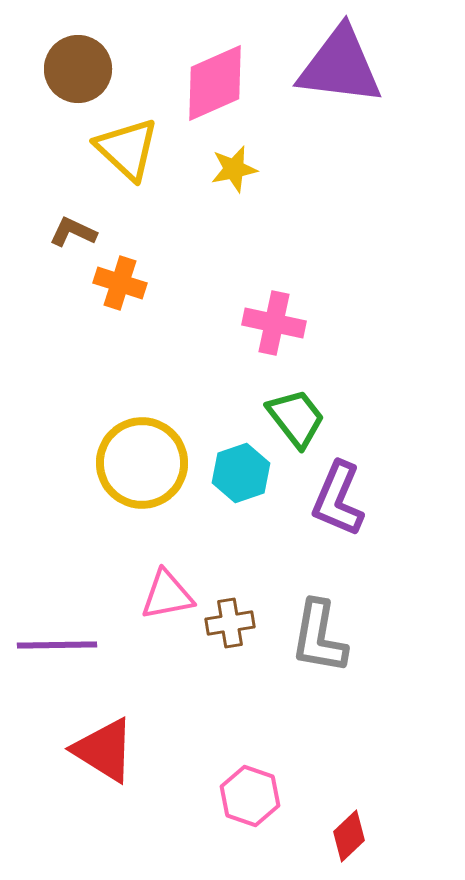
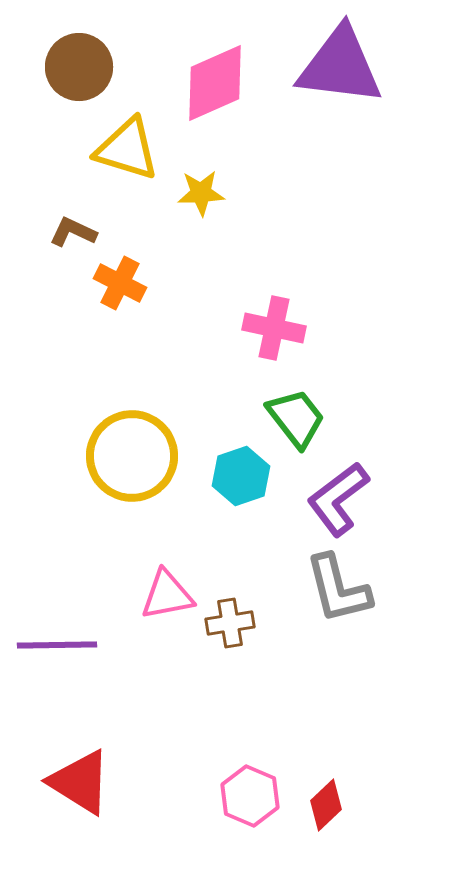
brown circle: moved 1 px right, 2 px up
yellow triangle: rotated 26 degrees counterclockwise
yellow star: moved 33 px left, 24 px down; rotated 9 degrees clockwise
orange cross: rotated 9 degrees clockwise
pink cross: moved 5 px down
yellow circle: moved 10 px left, 7 px up
cyan hexagon: moved 3 px down
purple L-shape: rotated 30 degrees clockwise
gray L-shape: moved 19 px right, 48 px up; rotated 24 degrees counterclockwise
red triangle: moved 24 px left, 32 px down
pink hexagon: rotated 4 degrees clockwise
red diamond: moved 23 px left, 31 px up
